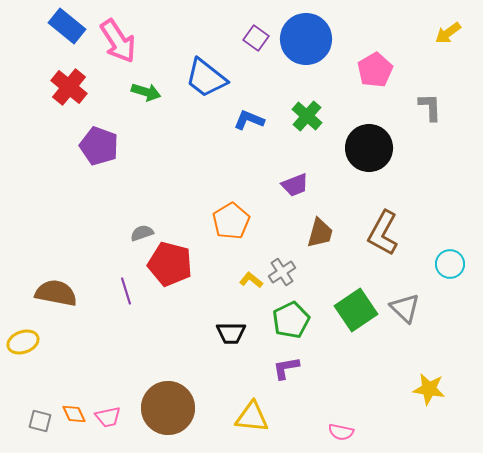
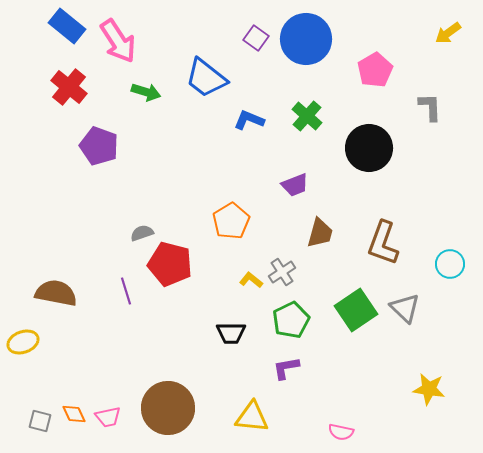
brown L-shape: moved 10 px down; rotated 9 degrees counterclockwise
